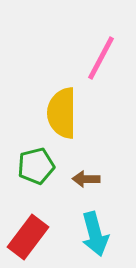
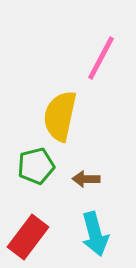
yellow semicircle: moved 2 px left, 3 px down; rotated 12 degrees clockwise
